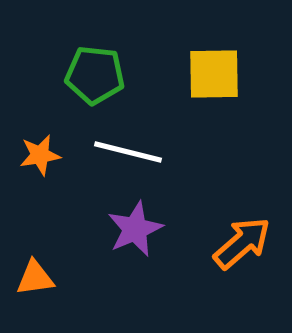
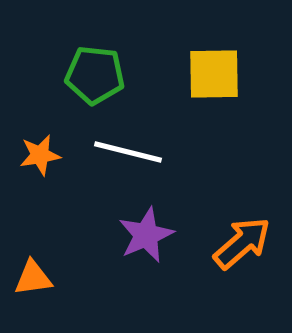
purple star: moved 11 px right, 6 px down
orange triangle: moved 2 px left
